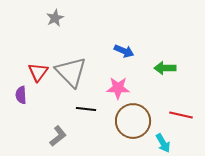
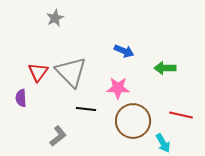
purple semicircle: moved 3 px down
